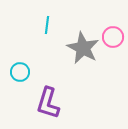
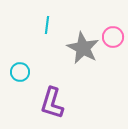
purple L-shape: moved 4 px right
